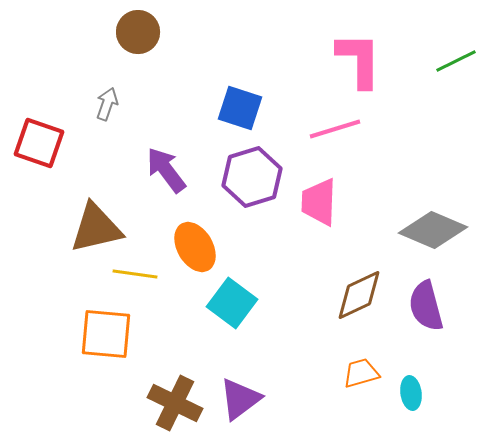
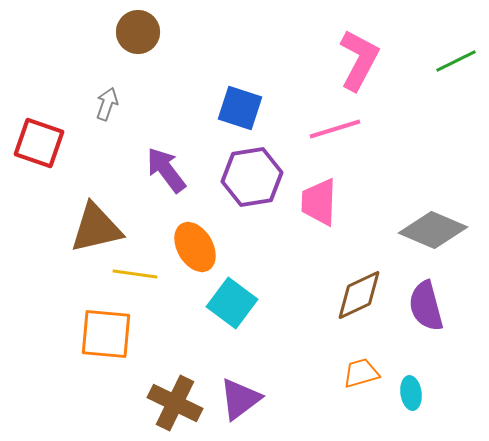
pink L-shape: rotated 28 degrees clockwise
purple hexagon: rotated 8 degrees clockwise
